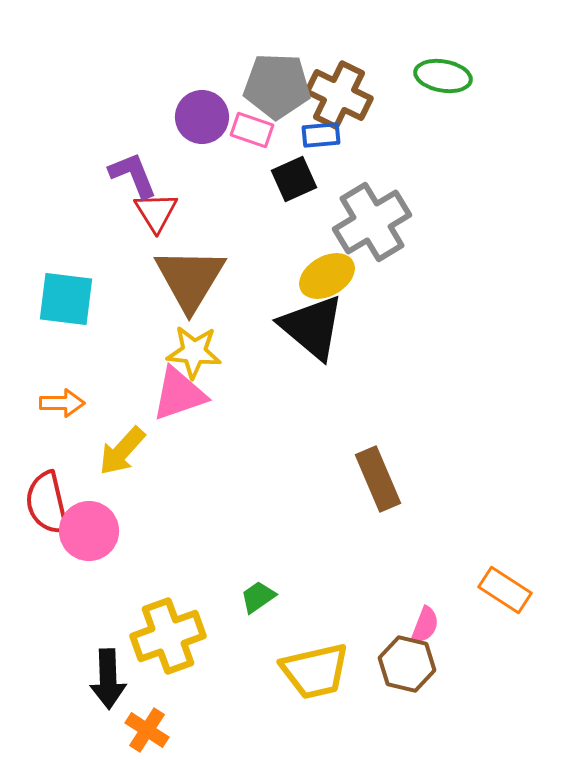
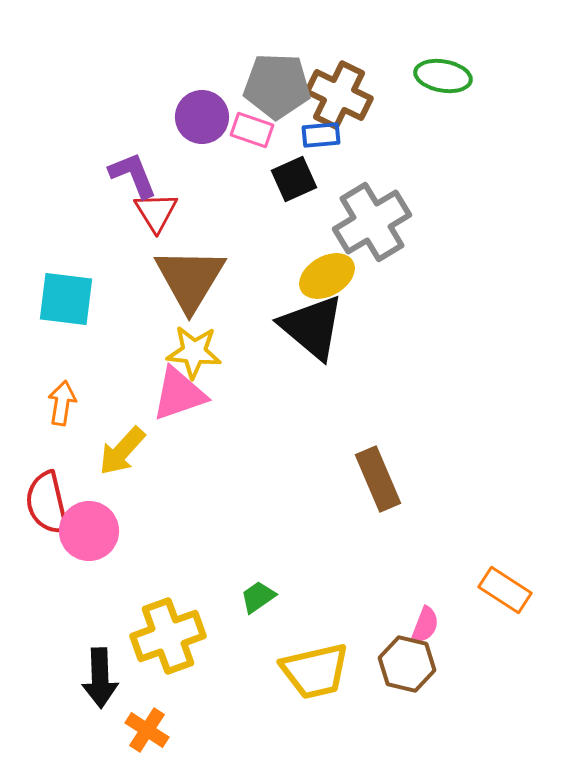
orange arrow: rotated 81 degrees counterclockwise
black arrow: moved 8 px left, 1 px up
